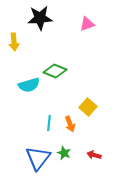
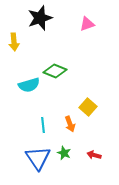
black star: rotated 15 degrees counterclockwise
cyan line: moved 6 px left, 2 px down; rotated 14 degrees counterclockwise
blue triangle: rotated 12 degrees counterclockwise
